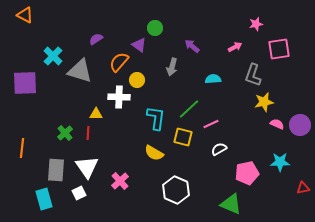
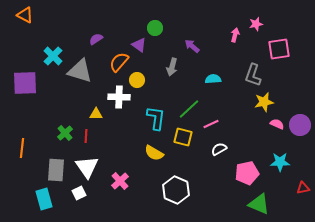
pink arrow: moved 12 px up; rotated 48 degrees counterclockwise
red line: moved 2 px left, 3 px down
green triangle: moved 28 px right
